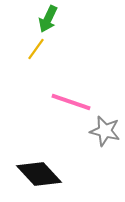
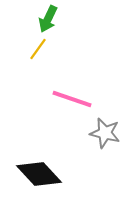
yellow line: moved 2 px right
pink line: moved 1 px right, 3 px up
gray star: moved 2 px down
